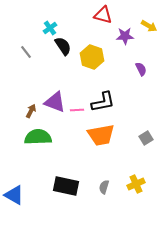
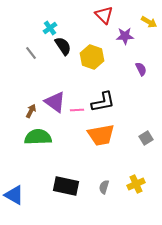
red triangle: moved 1 px right; rotated 30 degrees clockwise
yellow arrow: moved 4 px up
gray line: moved 5 px right, 1 px down
purple triangle: rotated 15 degrees clockwise
